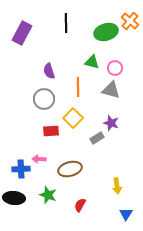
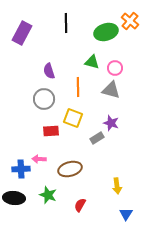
yellow square: rotated 24 degrees counterclockwise
